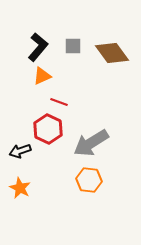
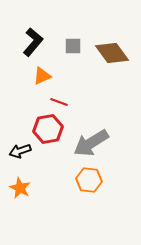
black L-shape: moved 5 px left, 5 px up
red hexagon: rotated 24 degrees clockwise
